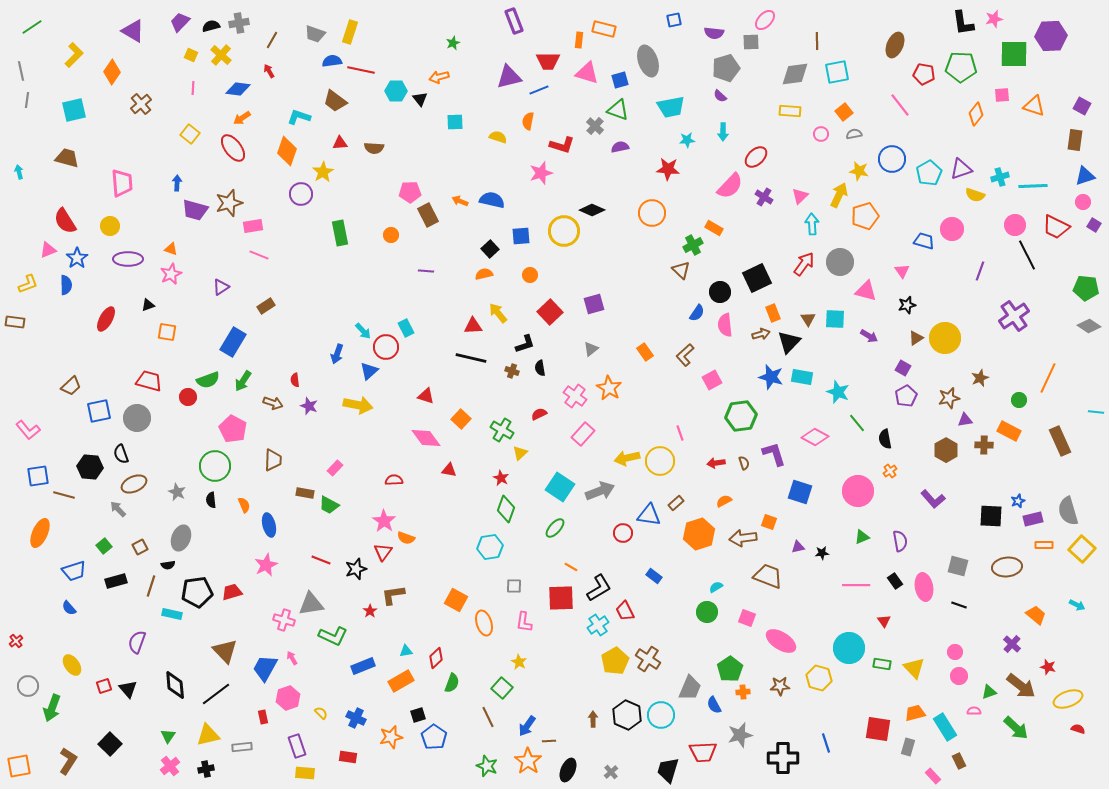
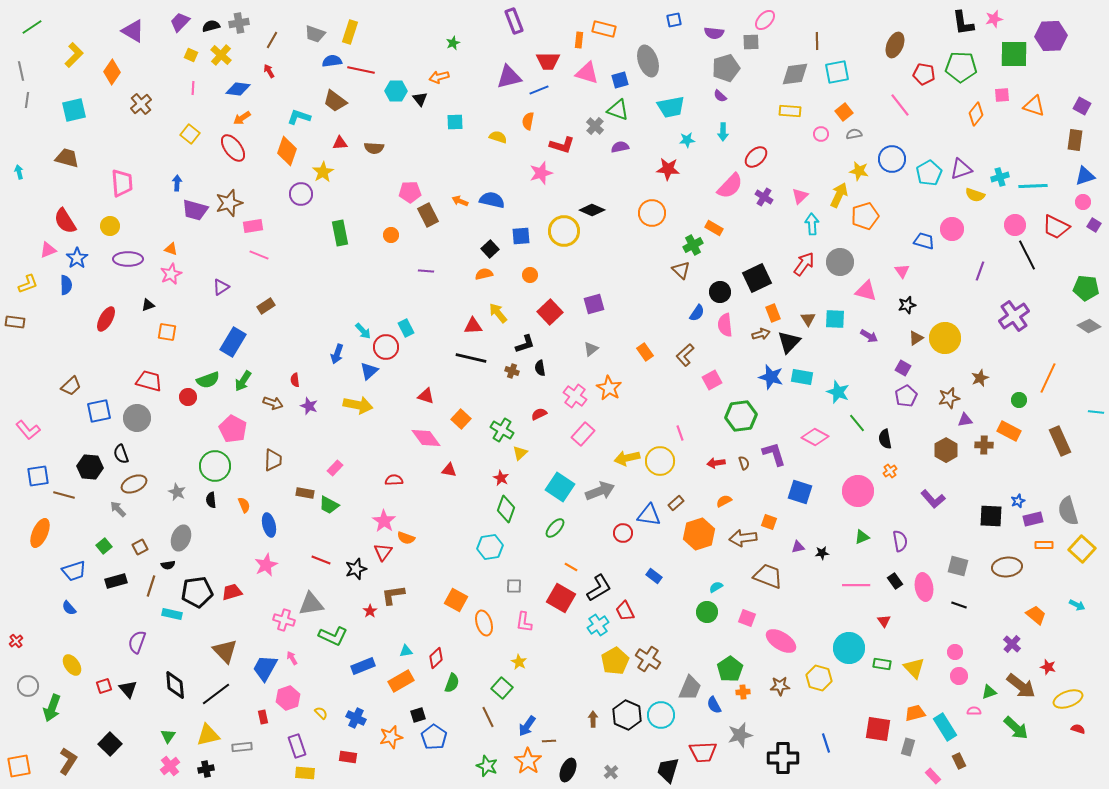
red square at (561, 598): rotated 32 degrees clockwise
